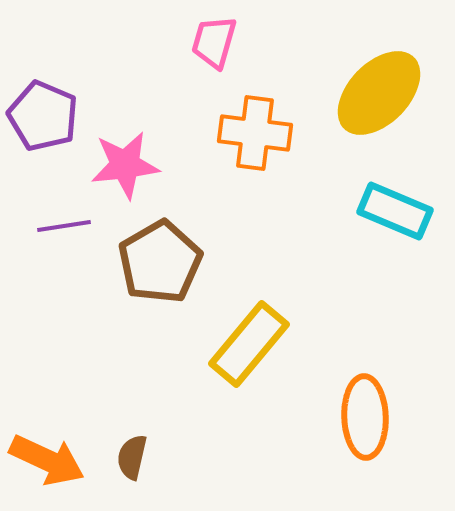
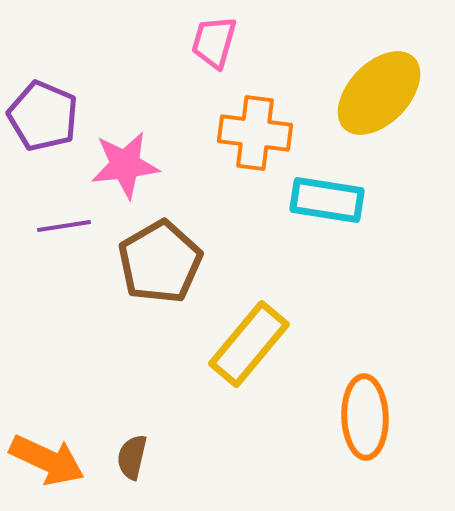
cyan rectangle: moved 68 px left, 11 px up; rotated 14 degrees counterclockwise
